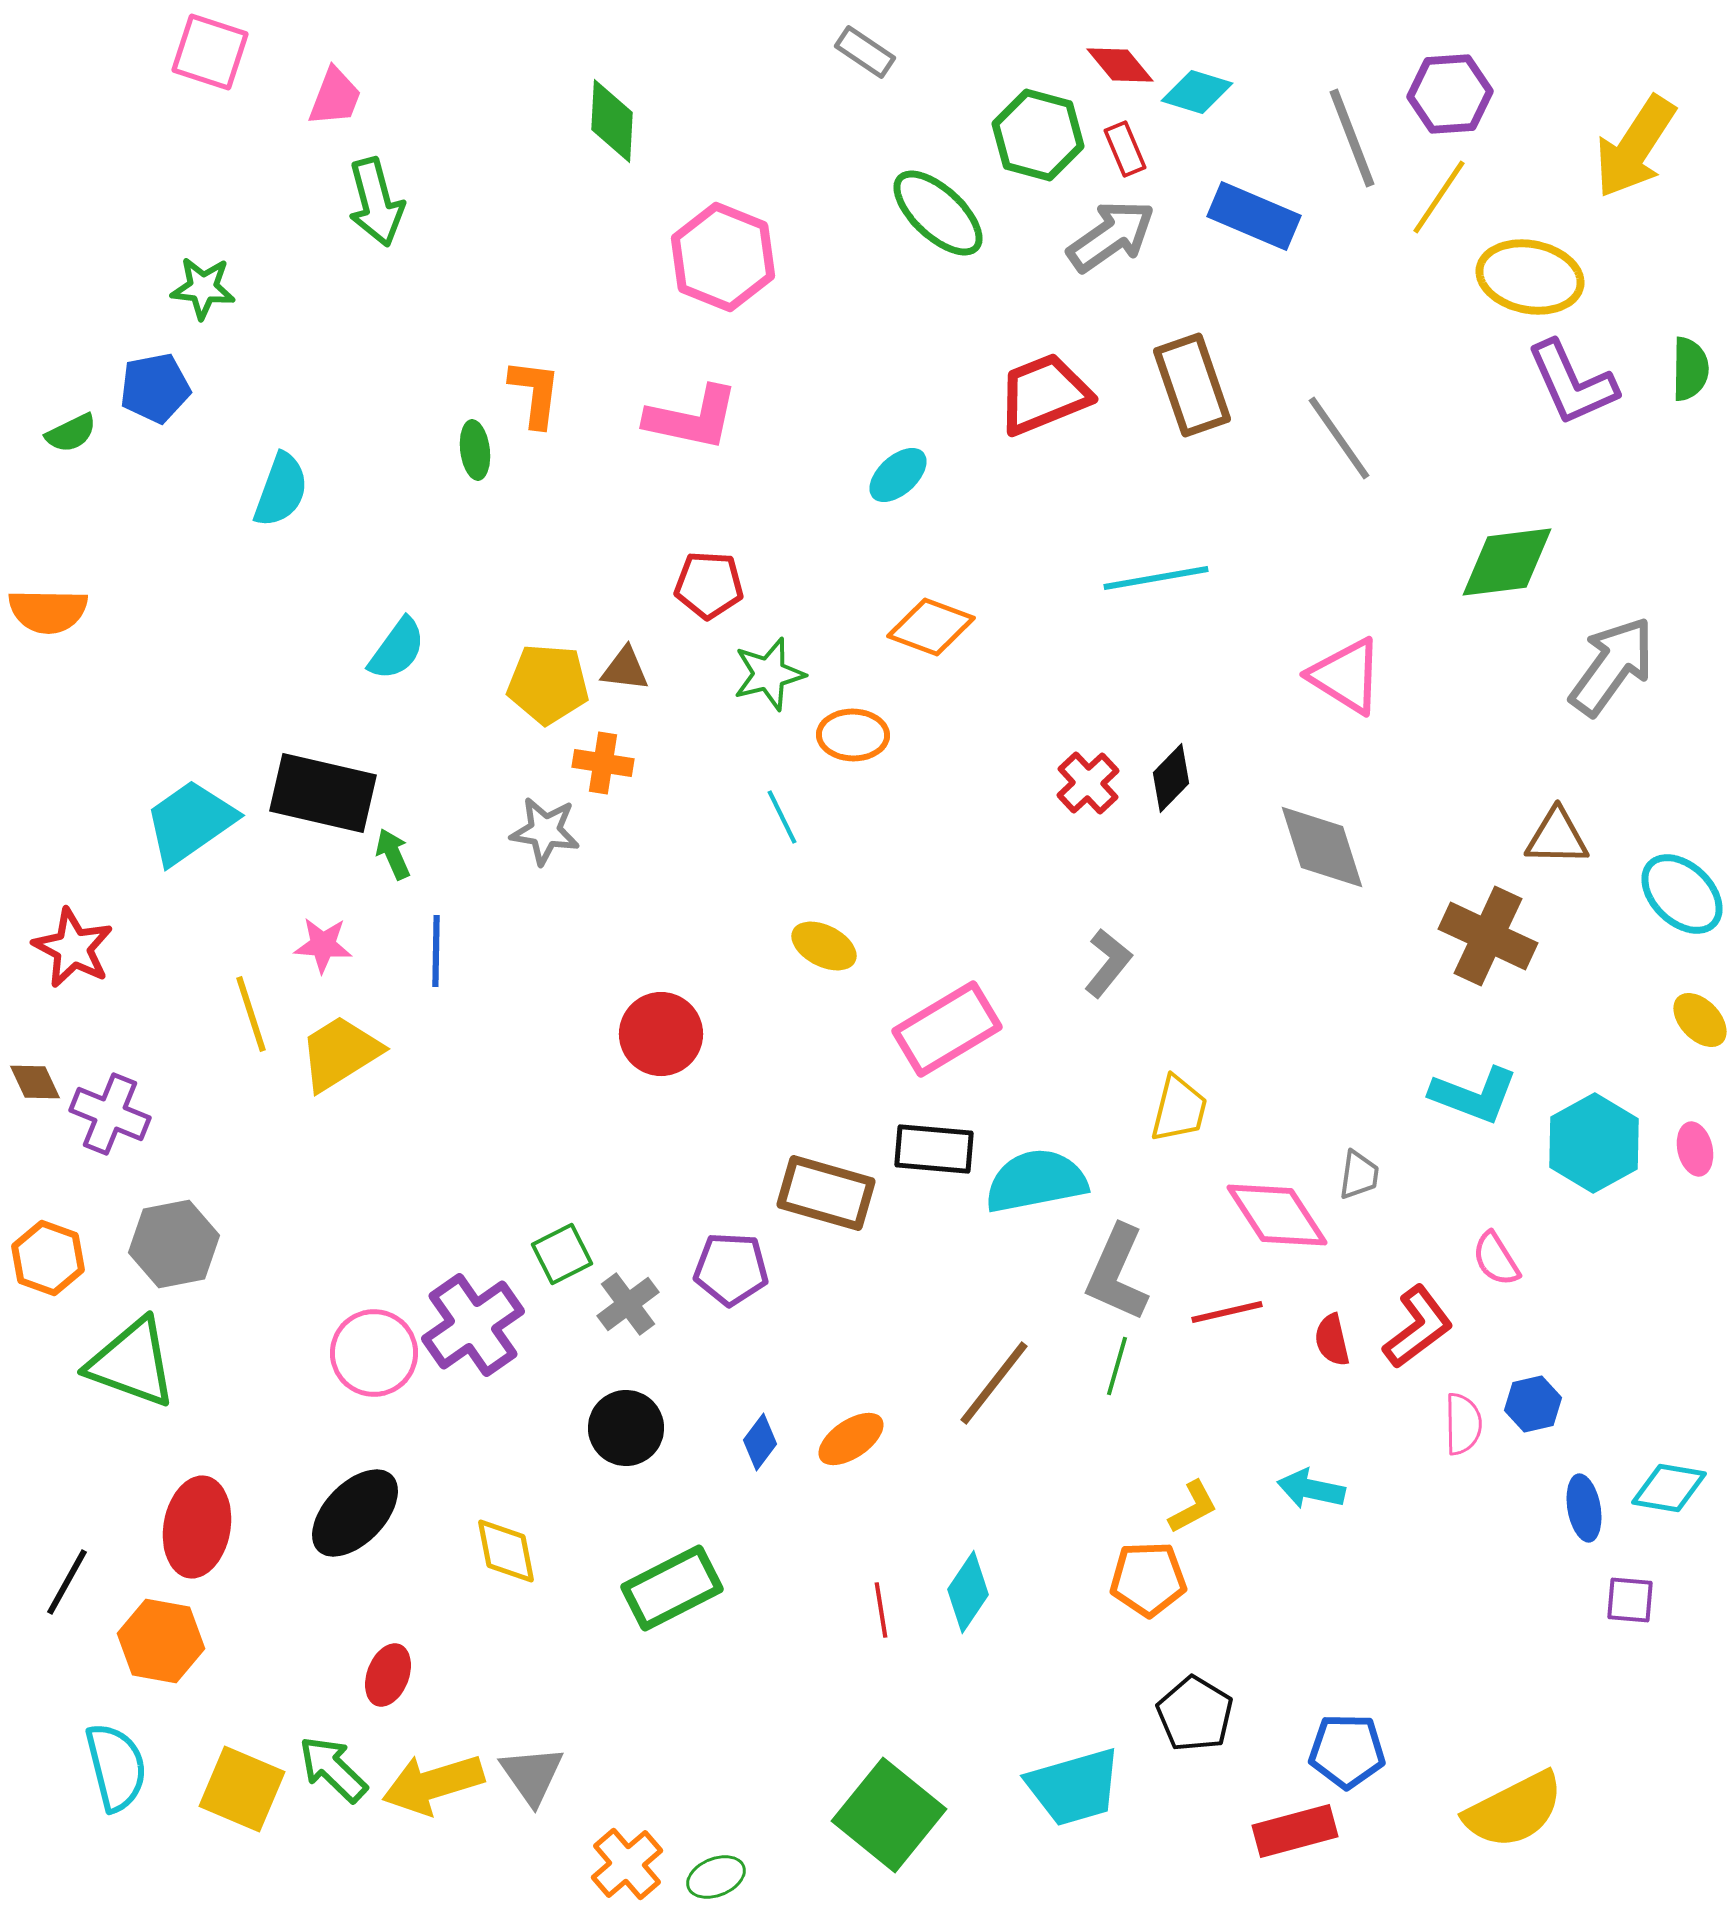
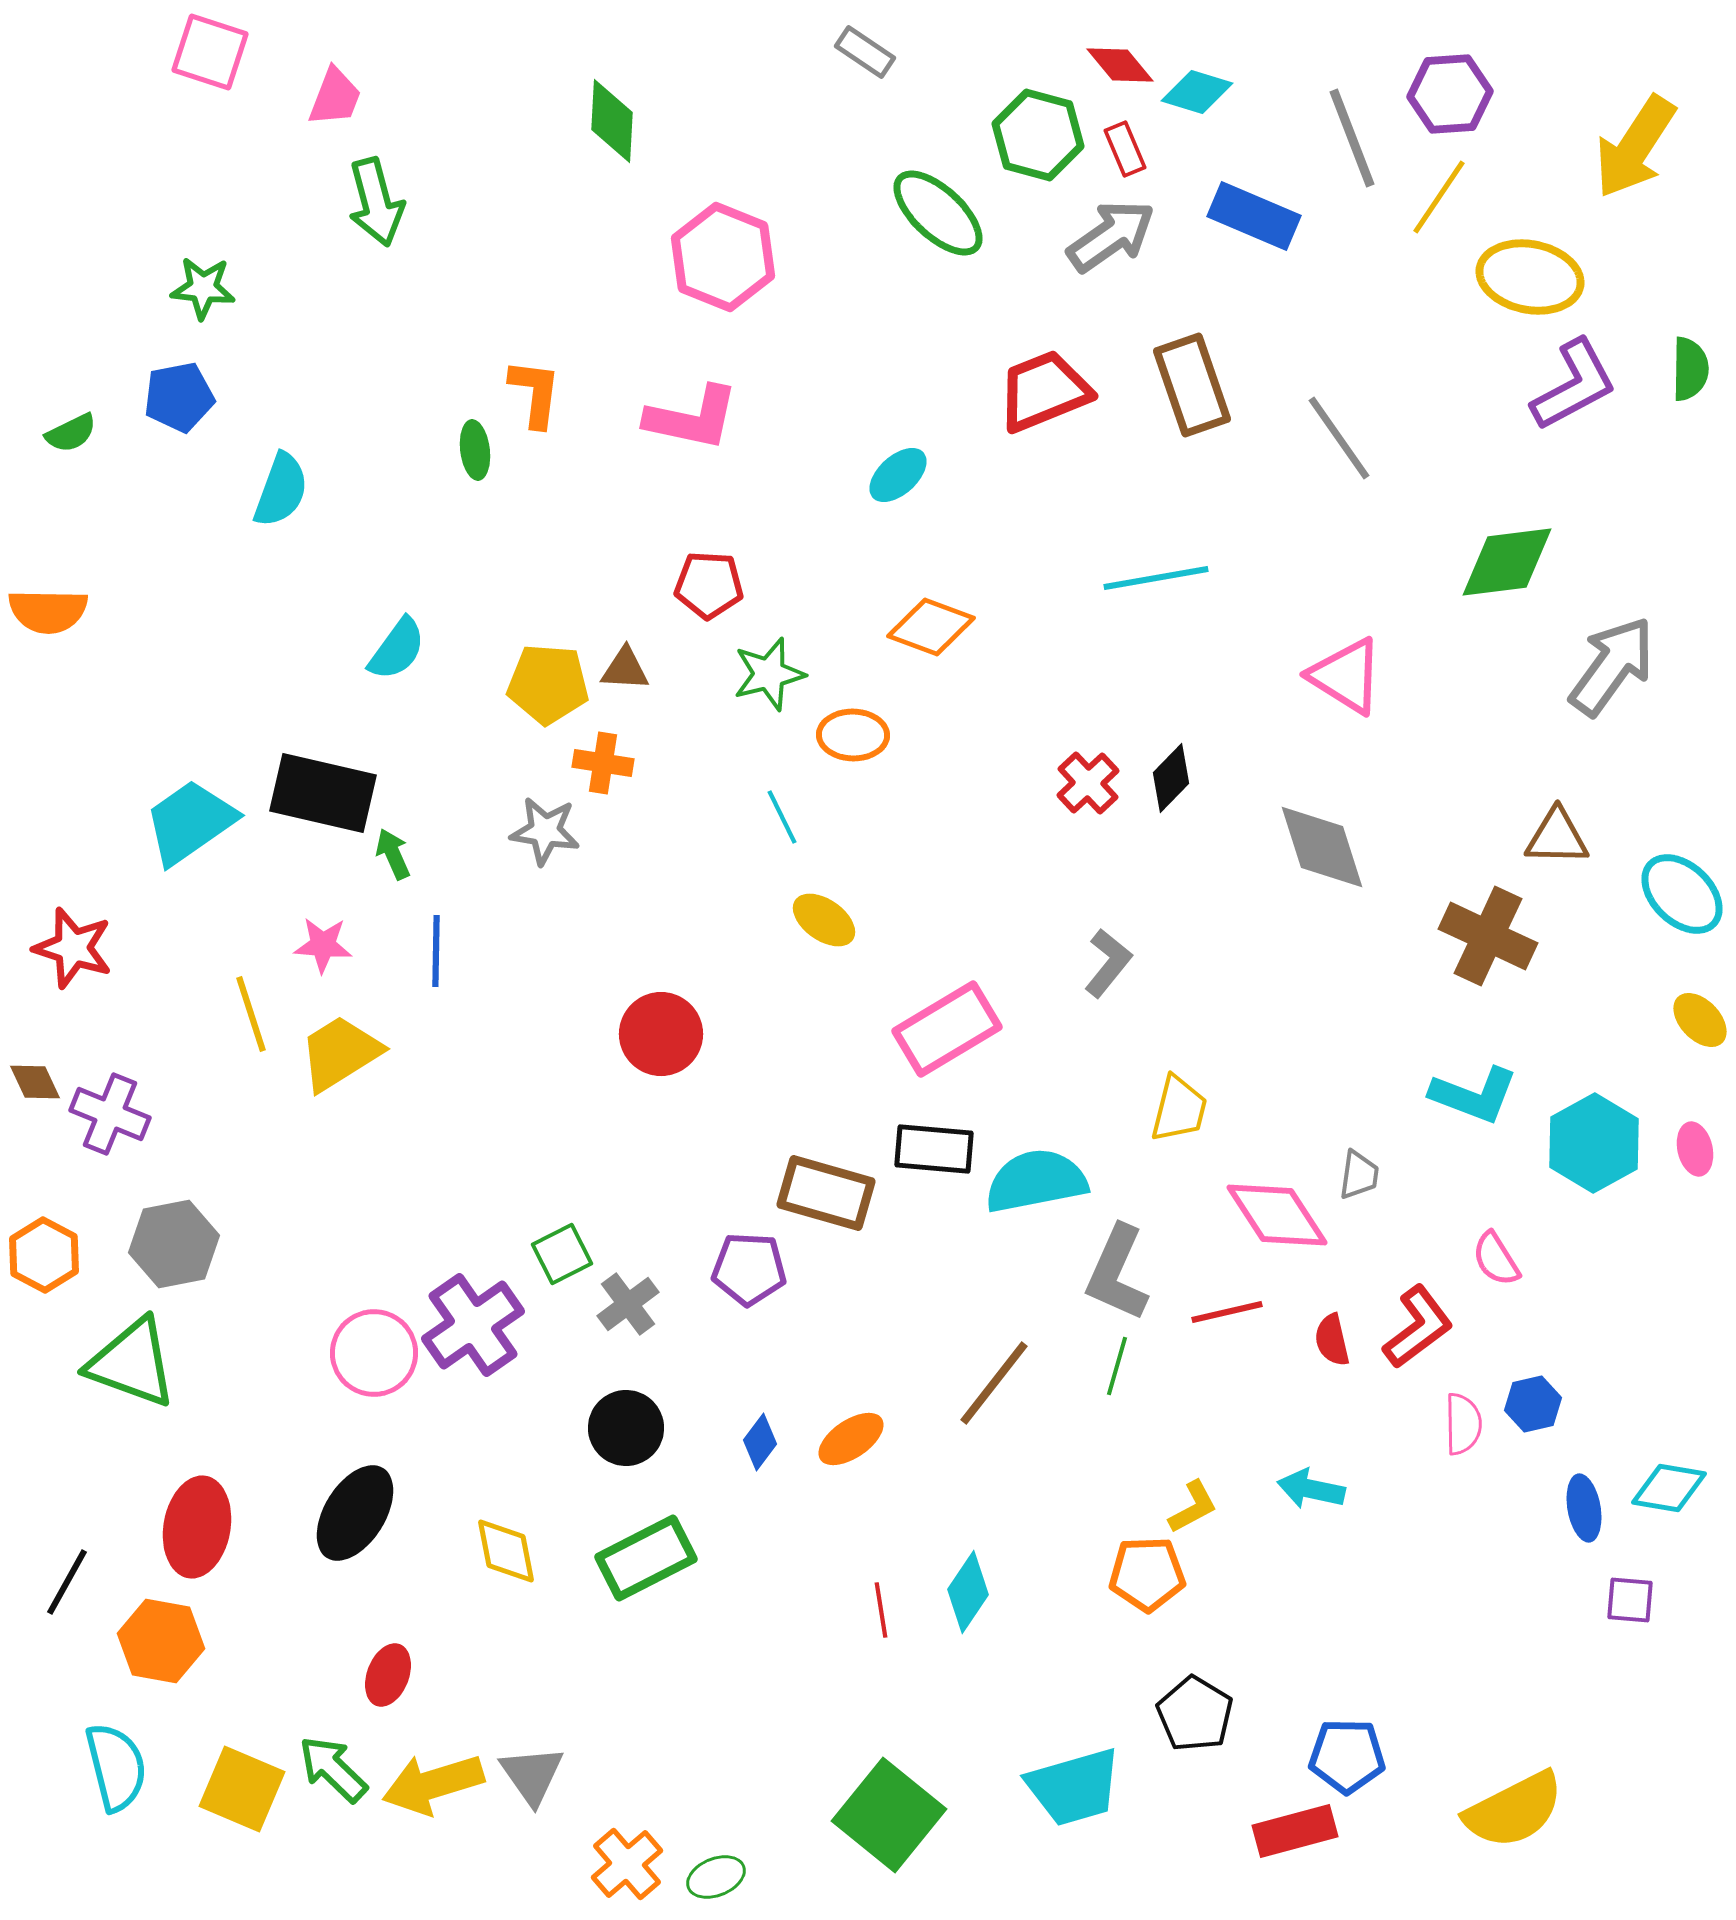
purple L-shape at (1572, 383): moved 2 px right, 2 px down; rotated 94 degrees counterclockwise
blue pentagon at (155, 388): moved 24 px right, 9 px down
red trapezoid at (1044, 394): moved 3 px up
brown triangle at (625, 669): rotated 4 degrees counterclockwise
yellow ellipse at (824, 946): moved 26 px up; rotated 8 degrees clockwise
red star at (73, 948): rotated 10 degrees counterclockwise
orange hexagon at (48, 1258): moved 4 px left, 3 px up; rotated 8 degrees clockwise
purple pentagon at (731, 1269): moved 18 px right
black ellipse at (355, 1513): rotated 12 degrees counterclockwise
orange pentagon at (1148, 1579): moved 1 px left, 5 px up
green rectangle at (672, 1588): moved 26 px left, 30 px up
blue pentagon at (1347, 1751): moved 5 px down
